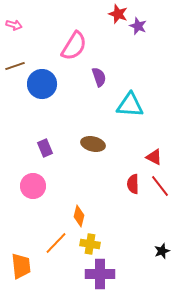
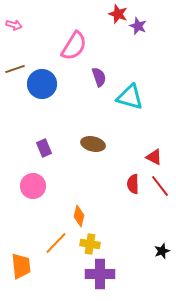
brown line: moved 3 px down
cyan triangle: moved 8 px up; rotated 12 degrees clockwise
purple rectangle: moved 1 px left
